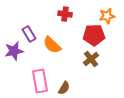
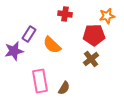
purple rectangle: rotated 63 degrees clockwise
